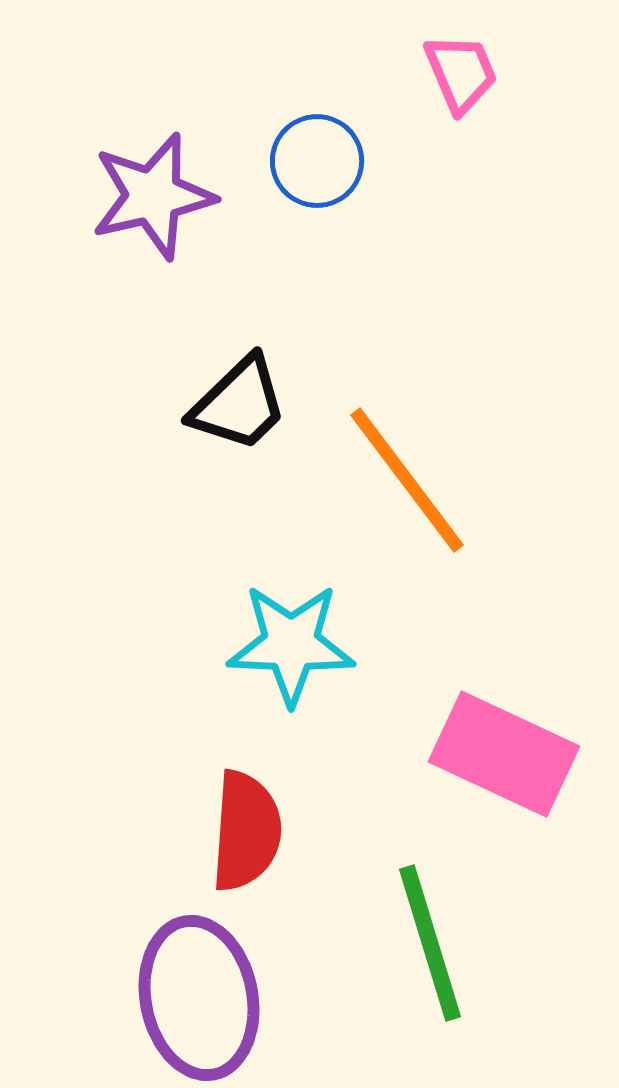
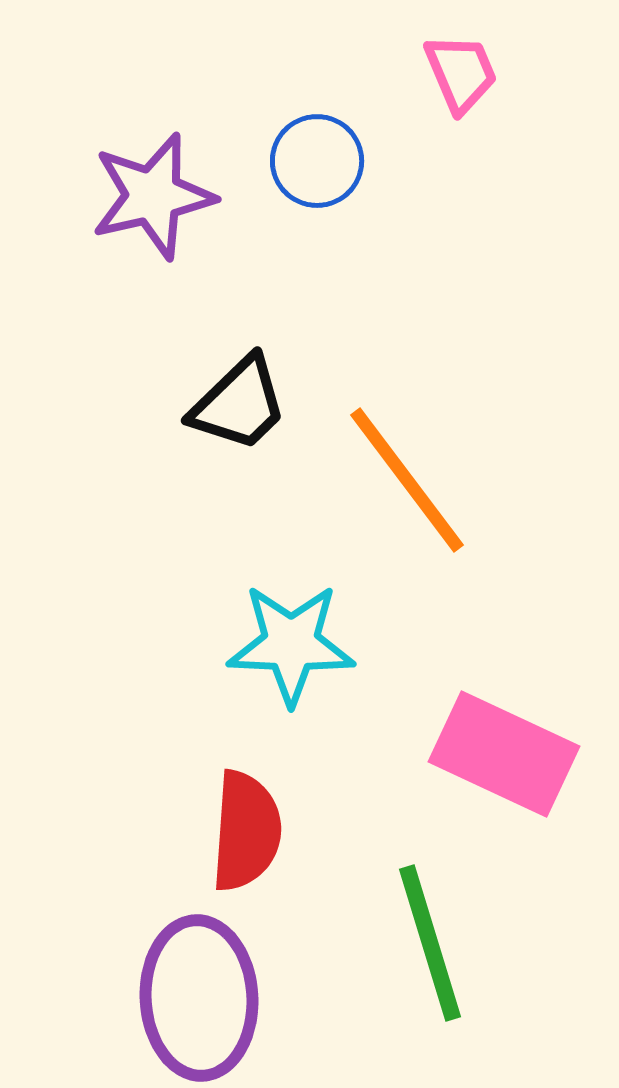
purple ellipse: rotated 8 degrees clockwise
